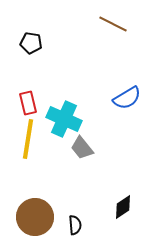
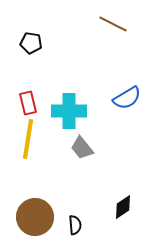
cyan cross: moved 5 px right, 8 px up; rotated 24 degrees counterclockwise
